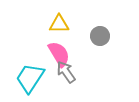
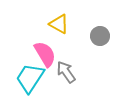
yellow triangle: rotated 30 degrees clockwise
pink semicircle: moved 14 px left
